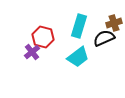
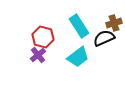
cyan rectangle: rotated 50 degrees counterclockwise
purple cross: moved 6 px right, 3 px down
